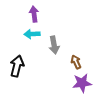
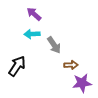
purple arrow: rotated 42 degrees counterclockwise
gray arrow: rotated 24 degrees counterclockwise
brown arrow: moved 5 px left, 3 px down; rotated 112 degrees clockwise
black arrow: rotated 20 degrees clockwise
